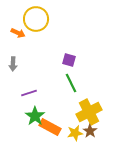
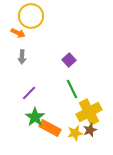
yellow circle: moved 5 px left, 3 px up
purple square: rotated 32 degrees clockwise
gray arrow: moved 9 px right, 7 px up
green line: moved 1 px right, 6 px down
purple line: rotated 28 degrees counterclockwise
green star: moved 1 px down
orange rectangle: moved 1 px down
brown star: moved 1 px up; rotated 16 degrees clockwise
